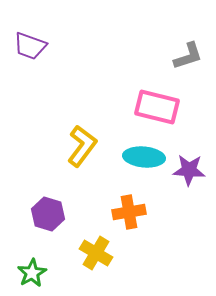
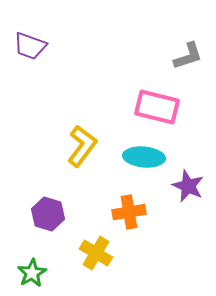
purple star: moved 1 px left, 16 px down; rotated 20 degrees clockwise
